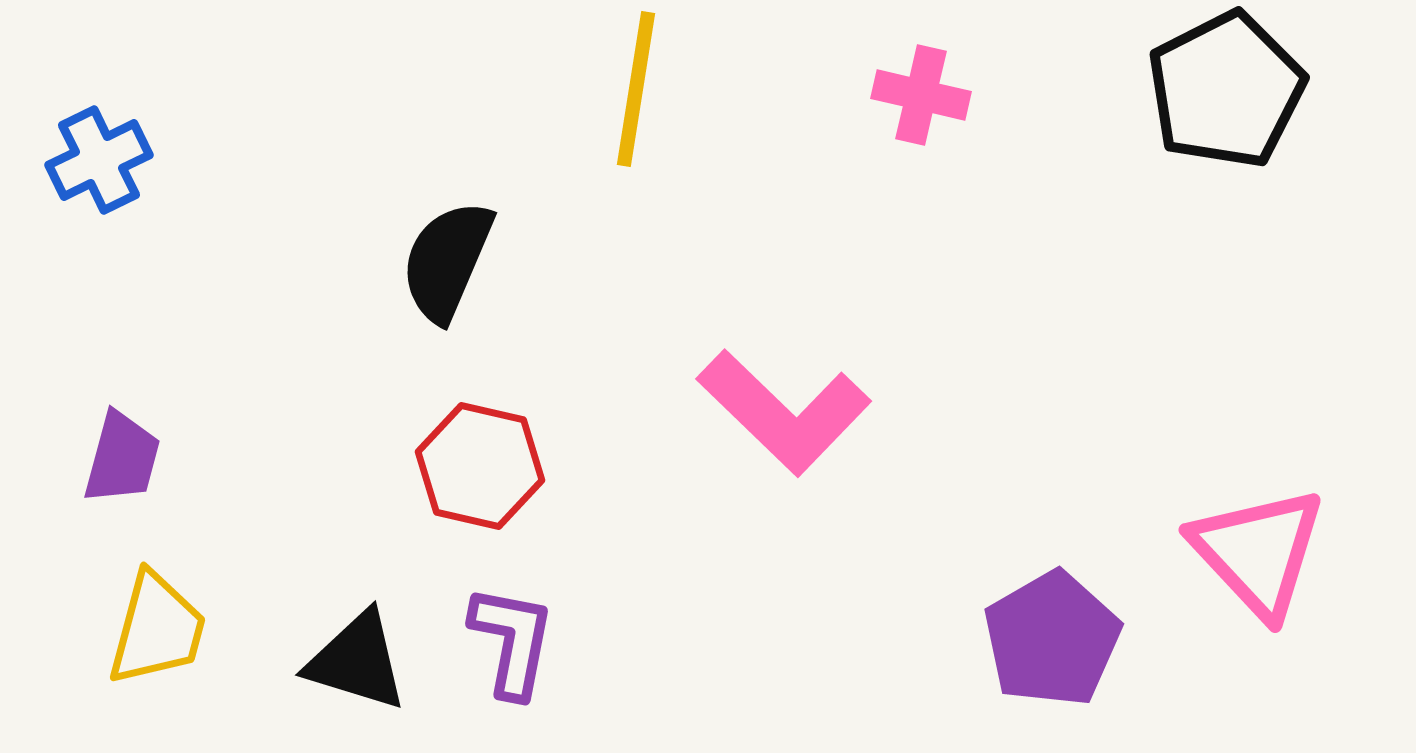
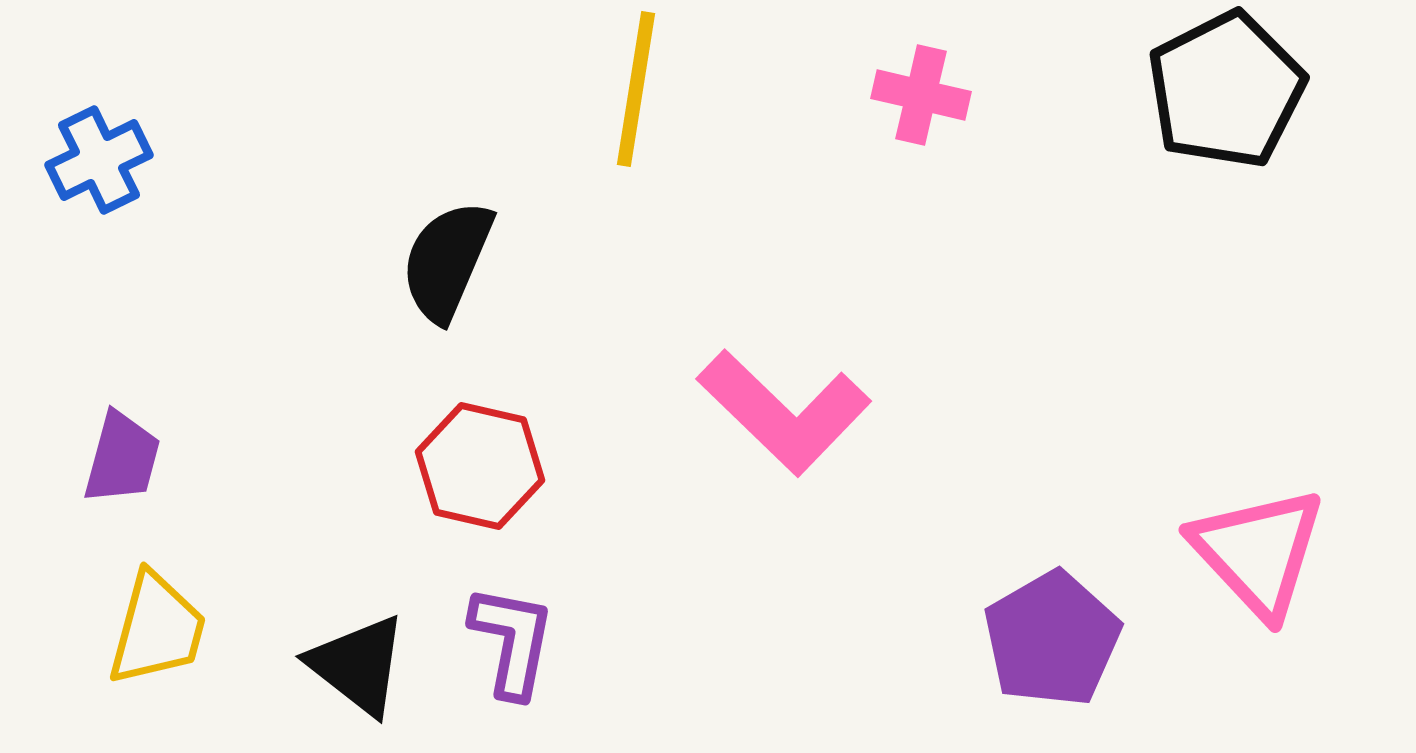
black triangle: moved 1 px right, 4 px down; rotated 21 degrees clockwise
